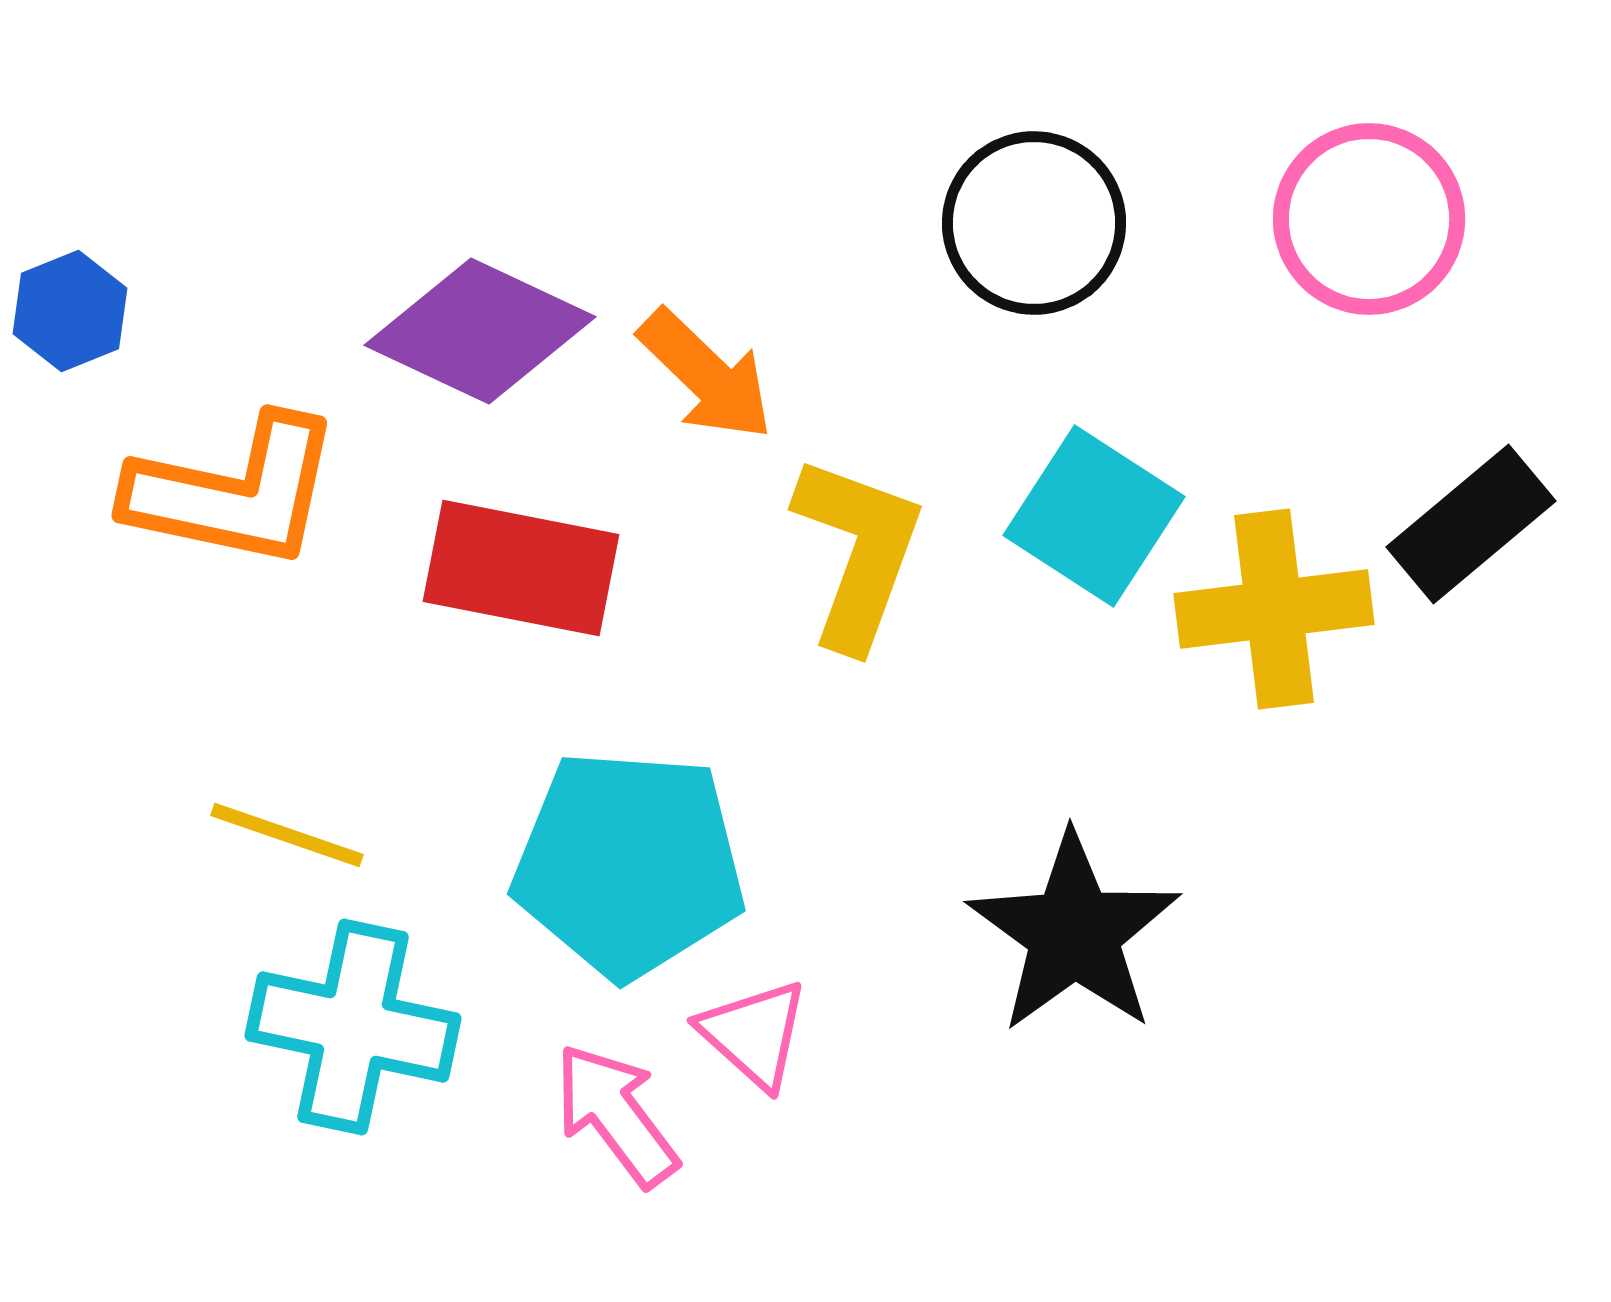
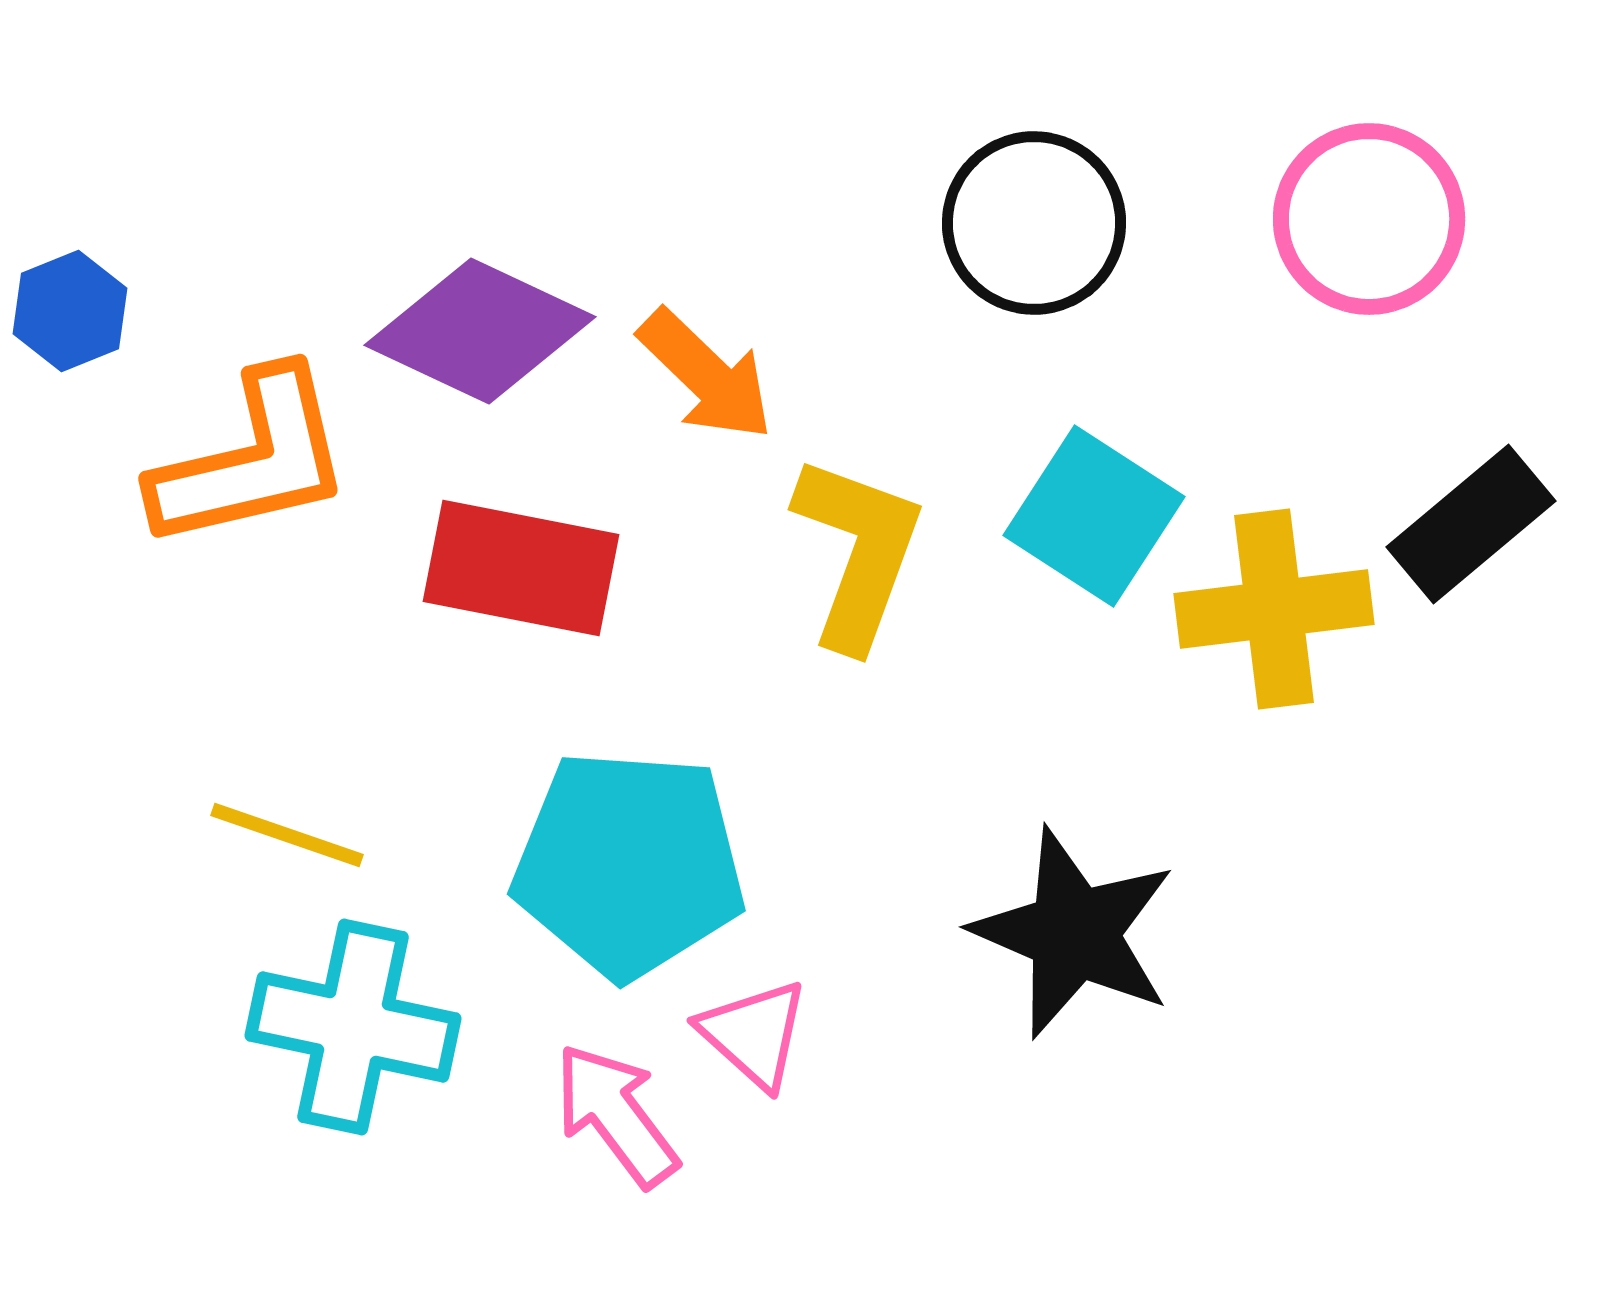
orange L-shape: moved 18 px right, 32 px up; rotated 25 degrees counterclockwise
black star: rotated 13 degrees counterclockwise
